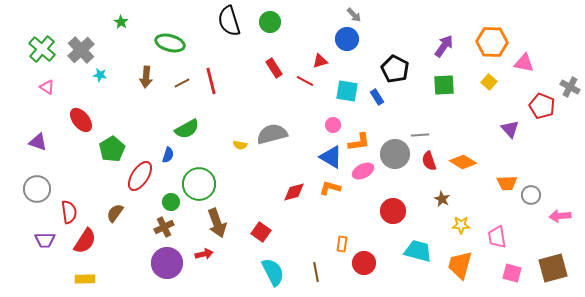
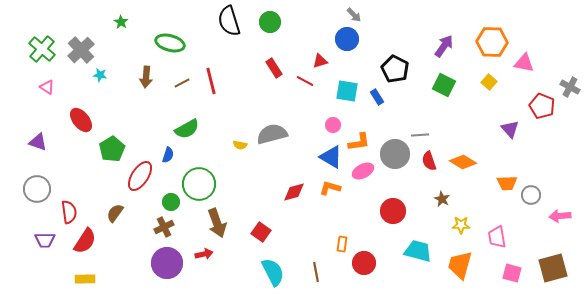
green square at (444, 85): rotated 30 degrees clockwise
